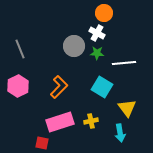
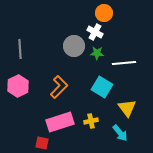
white cross: moved 2 px left, 1 px up
gray line: rotated 18 degrees clockwise
cyan arrow: rotated 30 degrees counterclockwise
